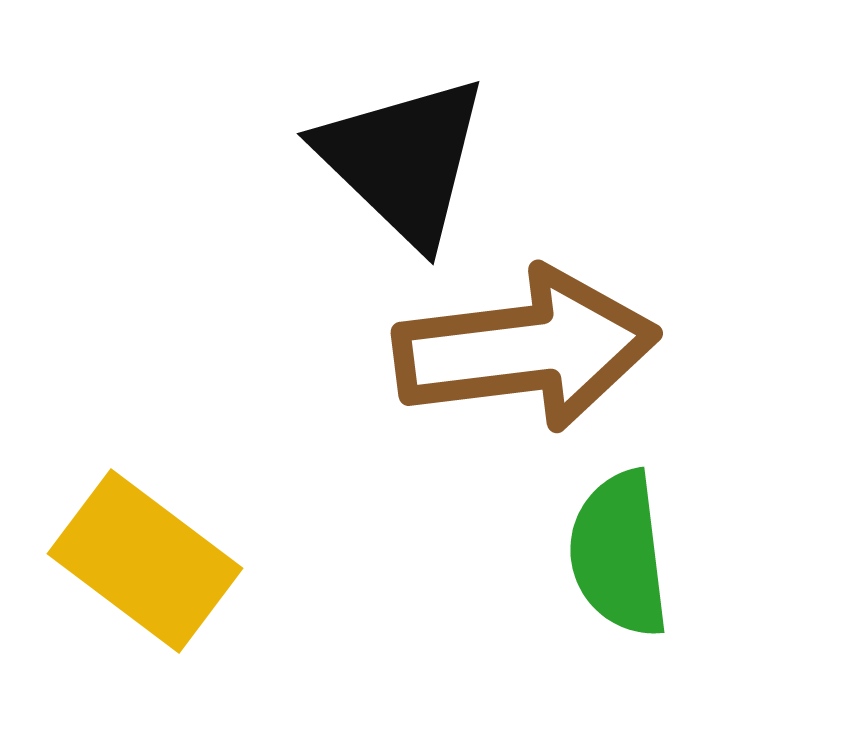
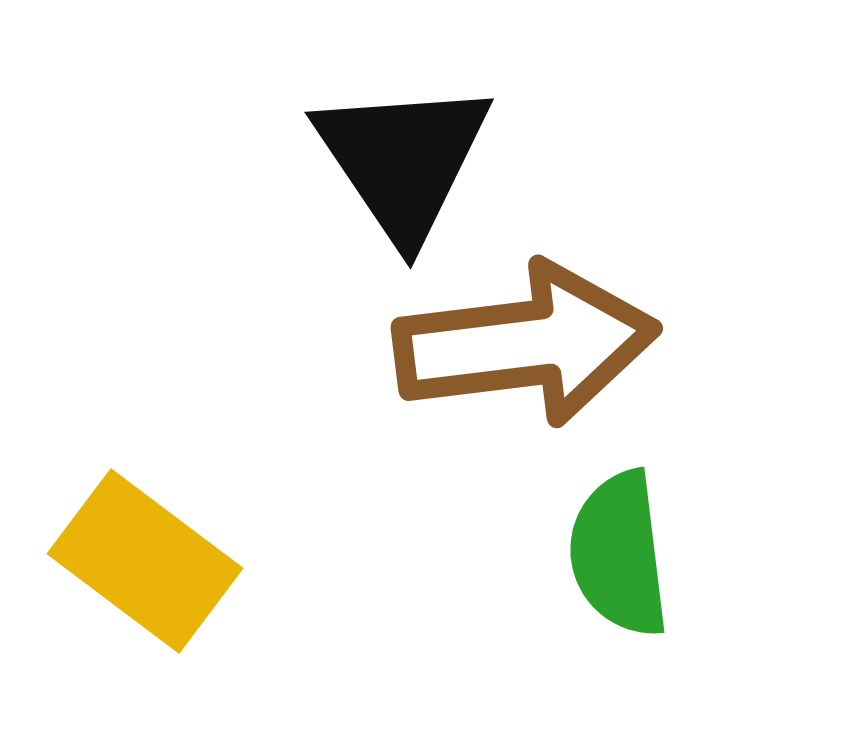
black triangle: rotated 12 degrees clockwise
brown arrow: moved 5 px up
